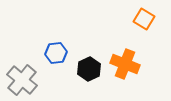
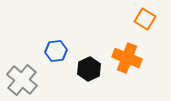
orange square: moved 1 px right
blue hexagon: moved 2 px up
orange cross: moved 2 px right, 6 px up
